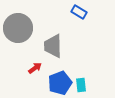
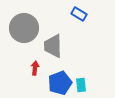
blue rectangle: moved 2 px down
gray circle: moved 6 px right
red arrow: rotated 48 degrees counterclockwise
